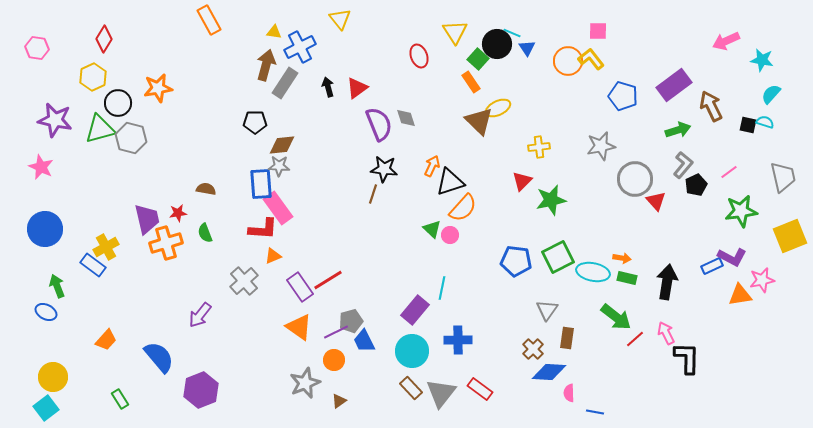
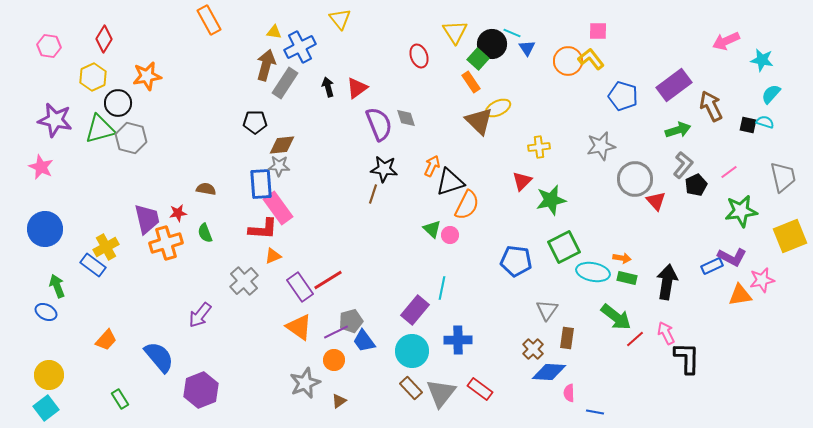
black circle at (497, 44): moved 5 px left
pink hexagon at (37, 48): moved 12 px right, 2 px up
orange star at (158, 88): moved 11 px left, 12 px up
orange semicircle at (463, 208): moved 4 px right, 3 px up; rotated 16 degrees counterclockwise
green square at (558, 257): moved 6 px right, 10 px up
blue trapezoid at (364, 341): rotated 10 degrees counterclockwise
yellow circle at (53, 377): moved 4 px left, 2 px up
